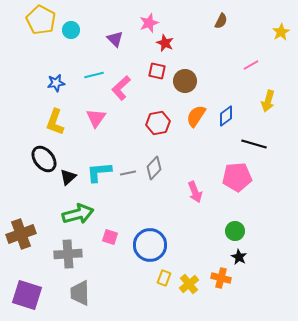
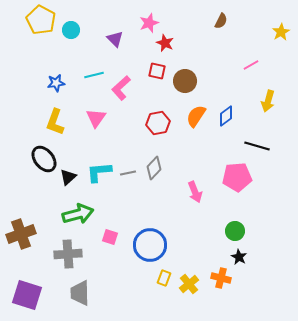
black line: moved 3 px right, 2 px down
